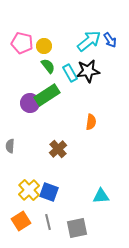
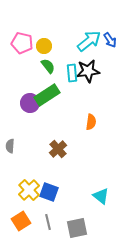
cyan rectangle: moved 2 px right; rotated 24 degrees clockwise
cyan triangle: rotated 42 degrees clockwise
